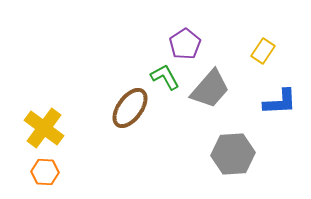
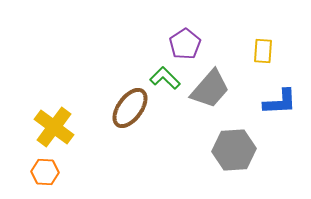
yellow rectangle: rotated 30 degrees counterclockwise
green L-shape: moved 1 px down; rotated 16 degrees counterclockwise
yellow cross: moved 10 px right, 1 px up
gray hexagon: moved 1 px right, 4 px up
